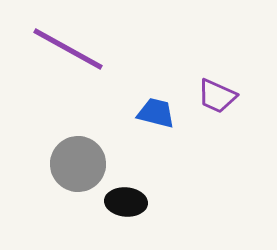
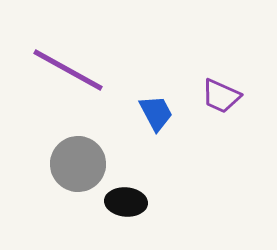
purple line: moved 21 px down
purple trapezoid: moved 4 px right
blue trapezoid: rotated 48 degrees clockwise
